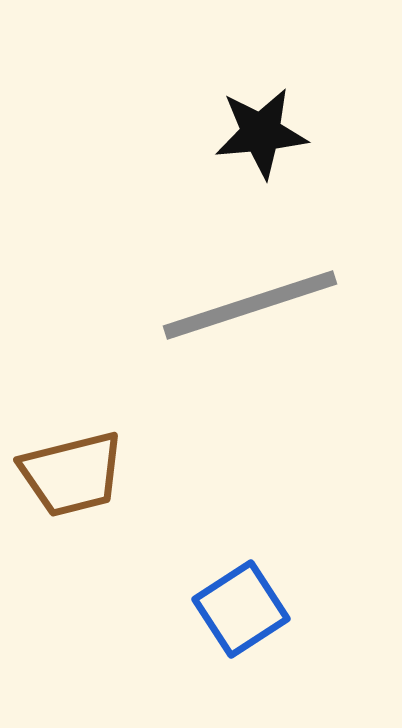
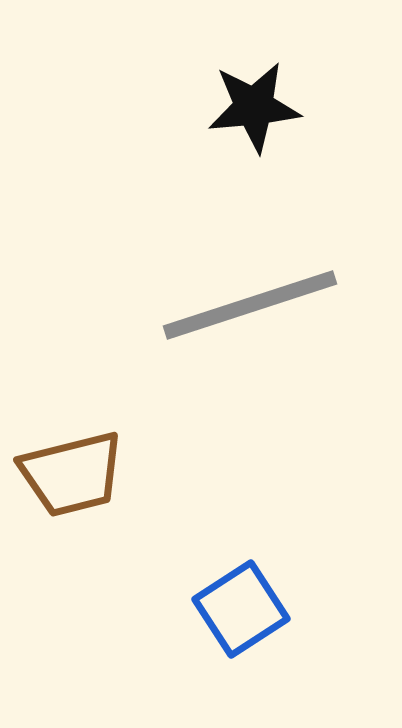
black star: moved 7 px left, 26 px up
